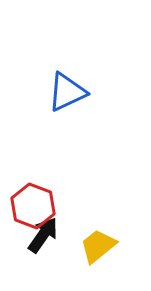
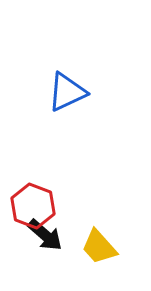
black arrow: moved 2 px right; rotated 96 degrees clockwise
yellow trapezoid: moved 1 px right, 1 px down; rotated 93 degrees counterclockwise
